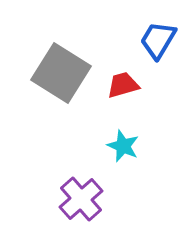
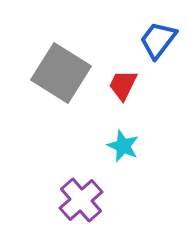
blue trapezoid: rotated 6 degrees clockwise
red trapezoid: rotated 48 degrees counterclockwise
purple cross: moved 1 px down
